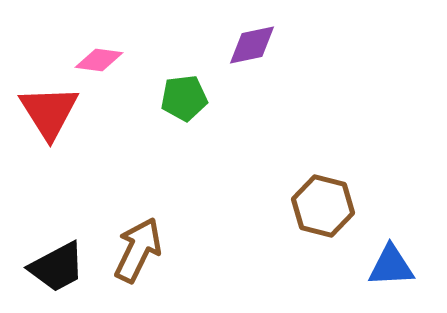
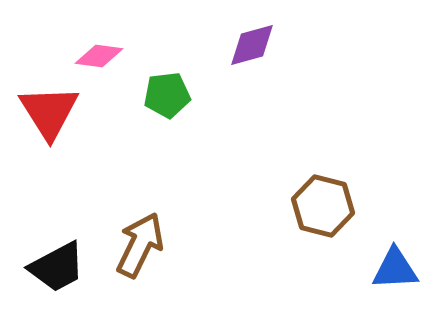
purple diamond: rotated 4 degrees counterclockwise
pink diamond: moved 4 px up
green pentagon: moved 17 px left, 3 px up
brown arrow: moved 2 px right, 5 px up
blue triangle: moved 4 px right, 3 px down
